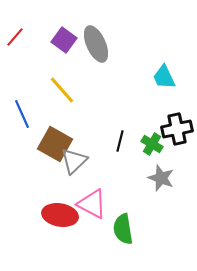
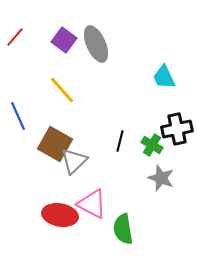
blue line: moved 4 px left, 2 px down
green cross: moved 1 px down
